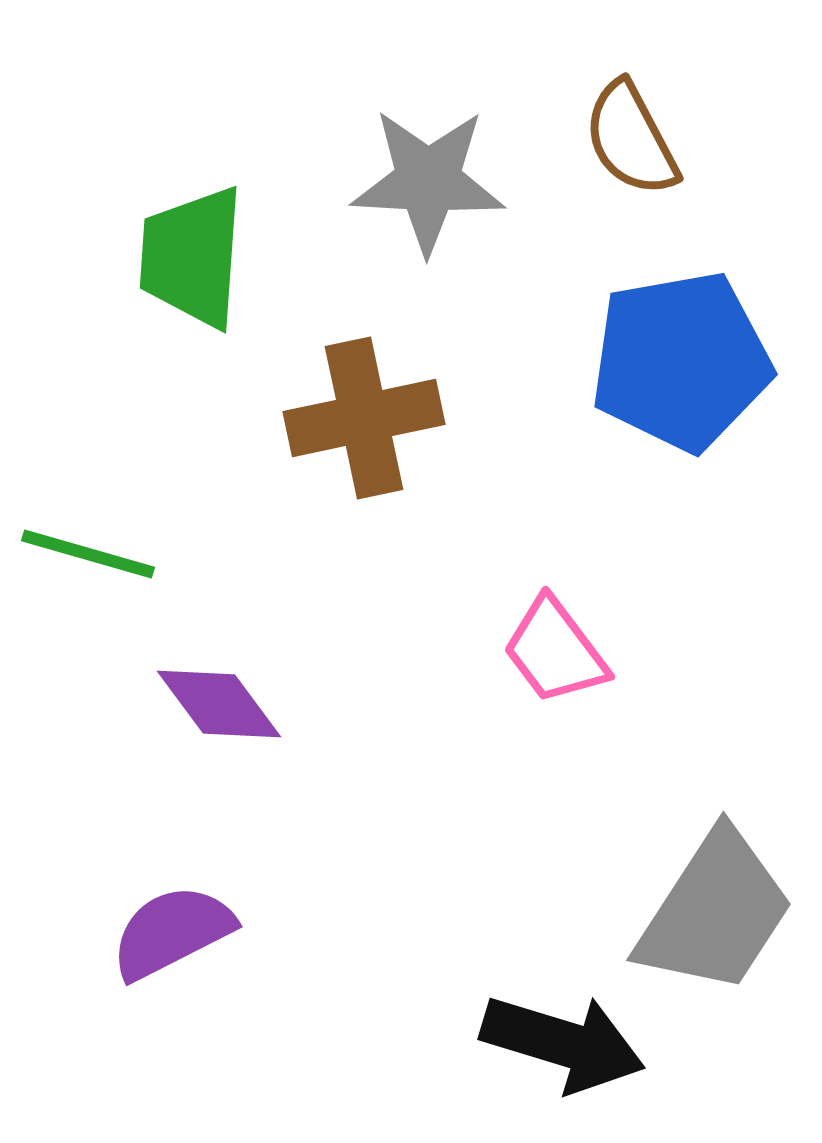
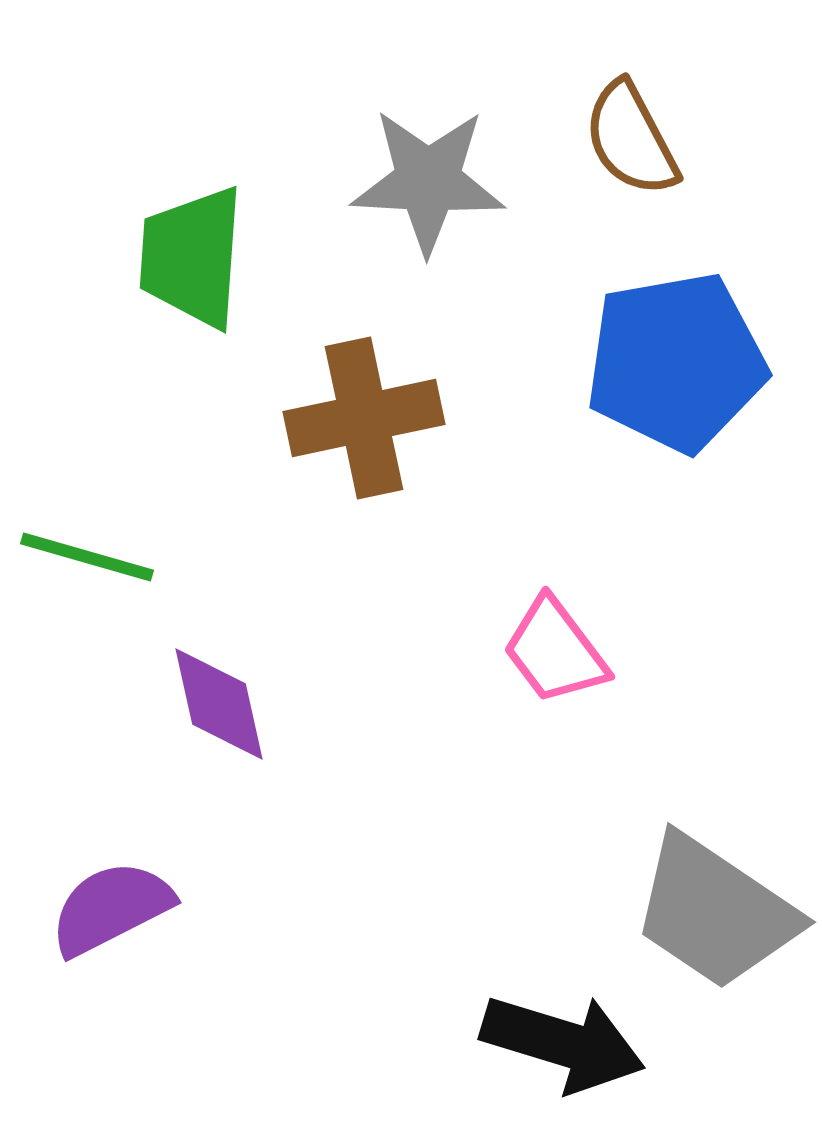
blue pentagon: moved 5 px left, 1 px down
green line: moved 1 px left, 3 px down
purple diamond: rotated 24 degrees clockwise
gray trapezoid: rotated 91 degrees clockwise
purple semicircle: moved 61 px left, 24 px up
